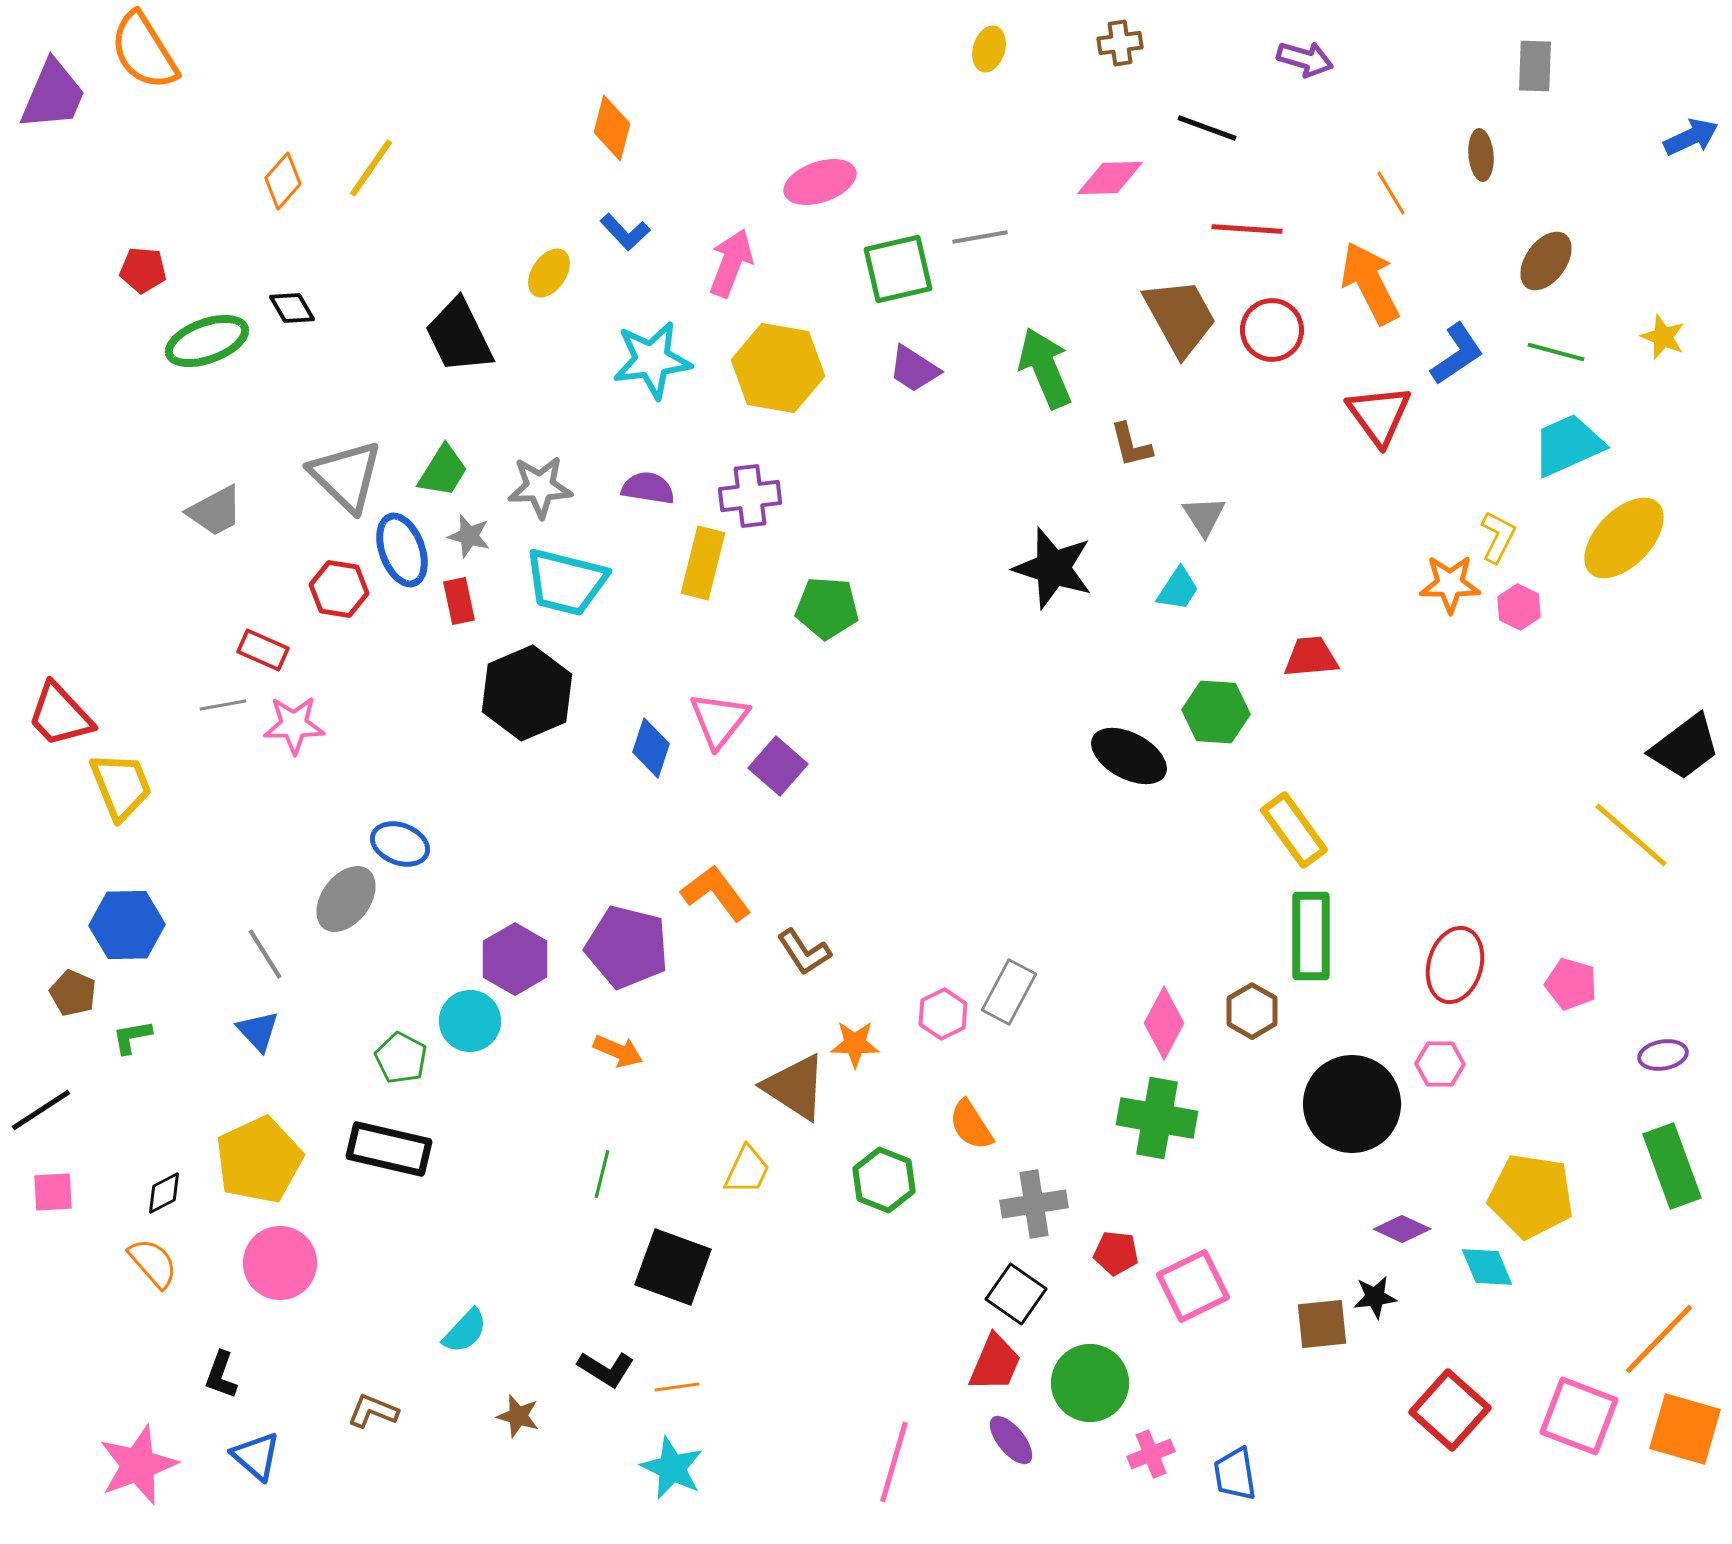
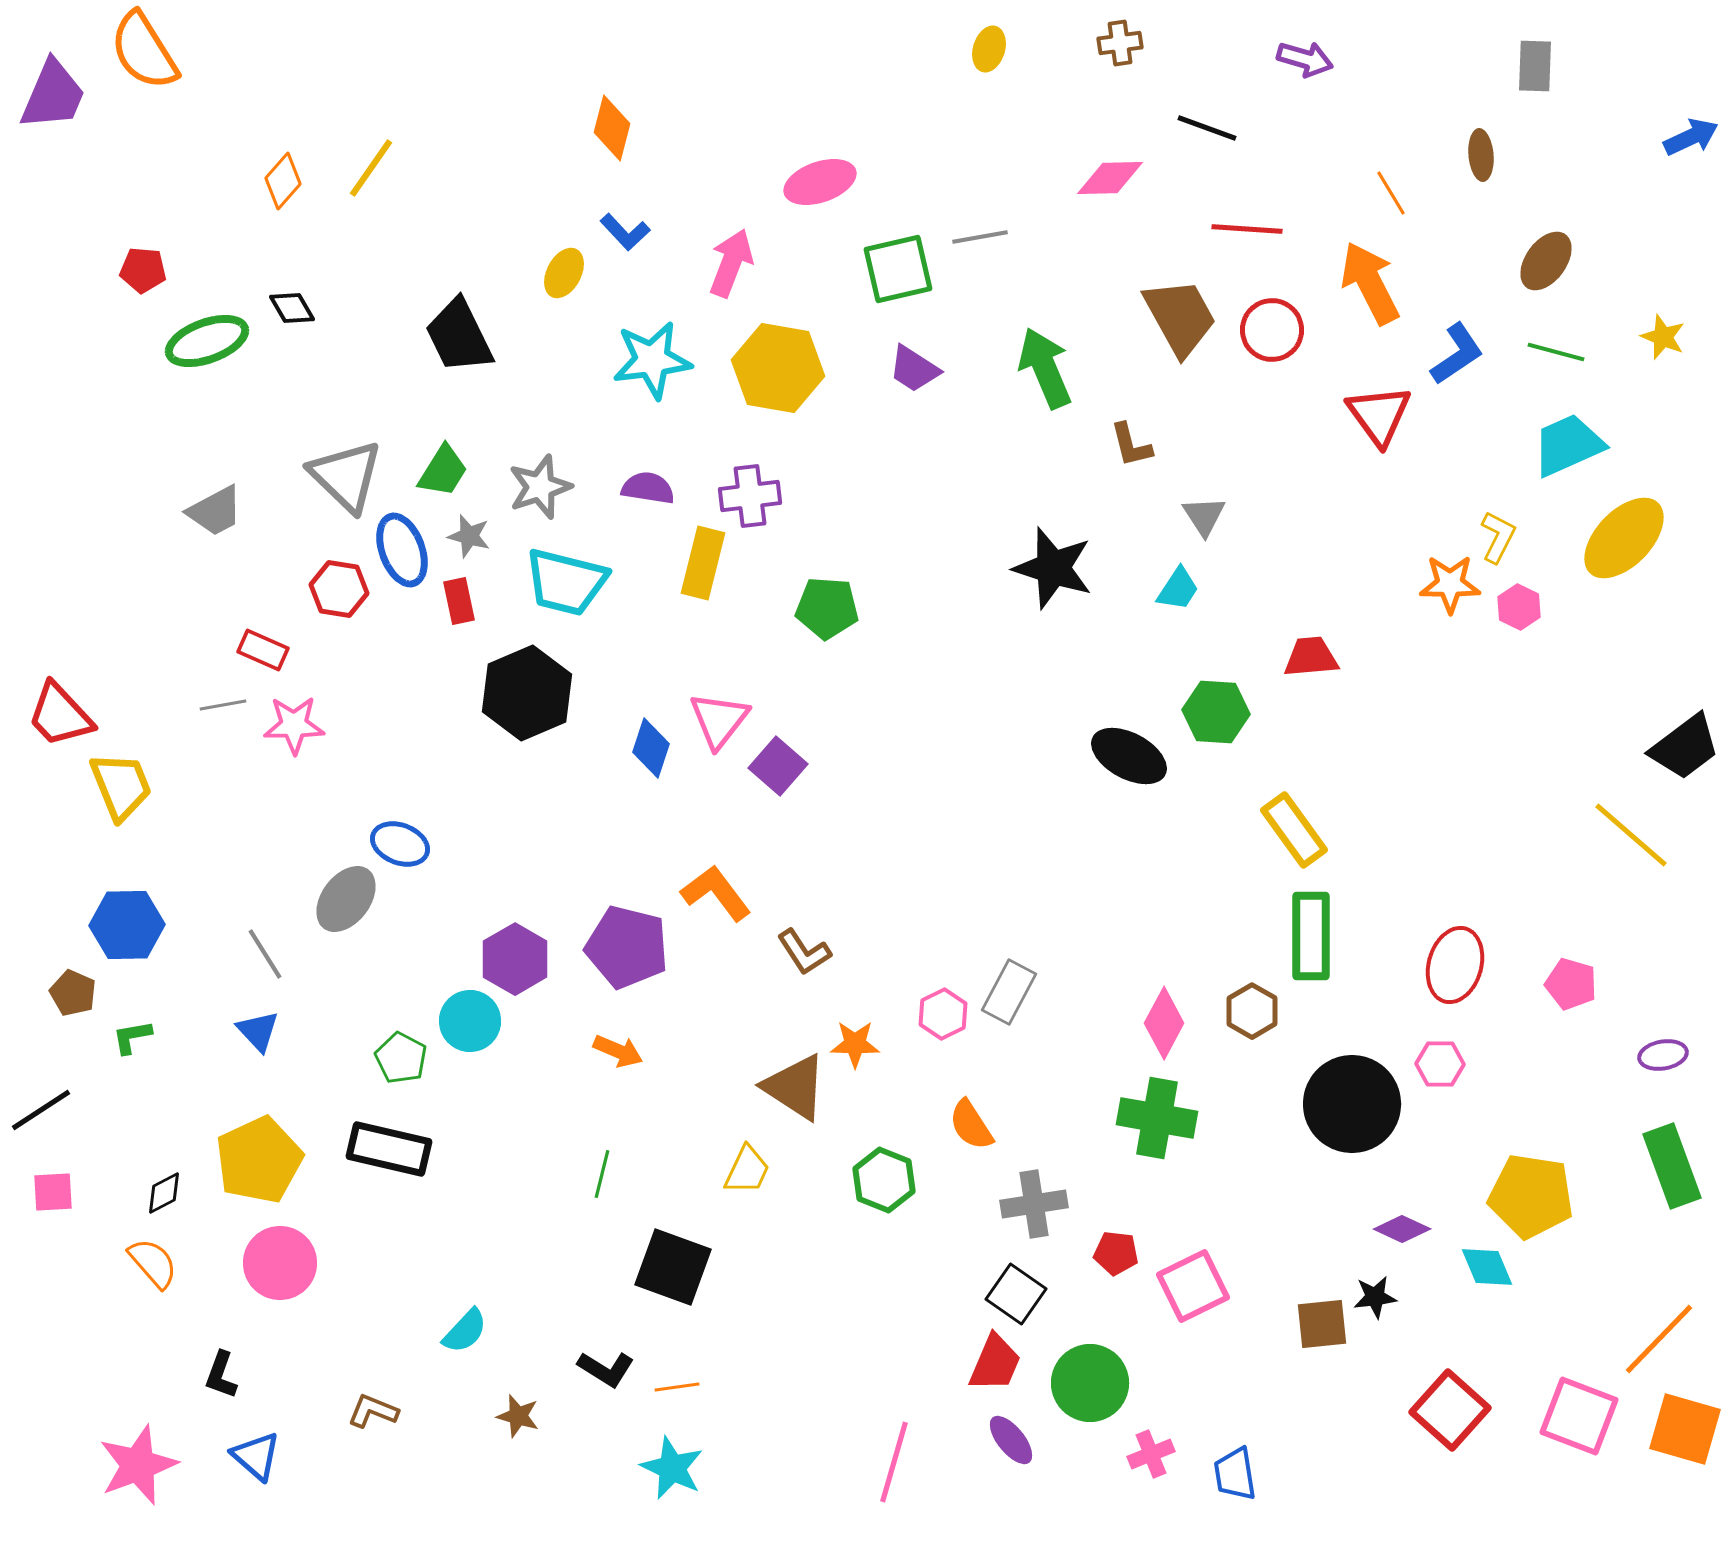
yellow ellipse at (549, 273): moved 15 px right; rotated 6 degrees counterclockwise
gray star at (540, 487): rotated 16 degrees counterclockwise
